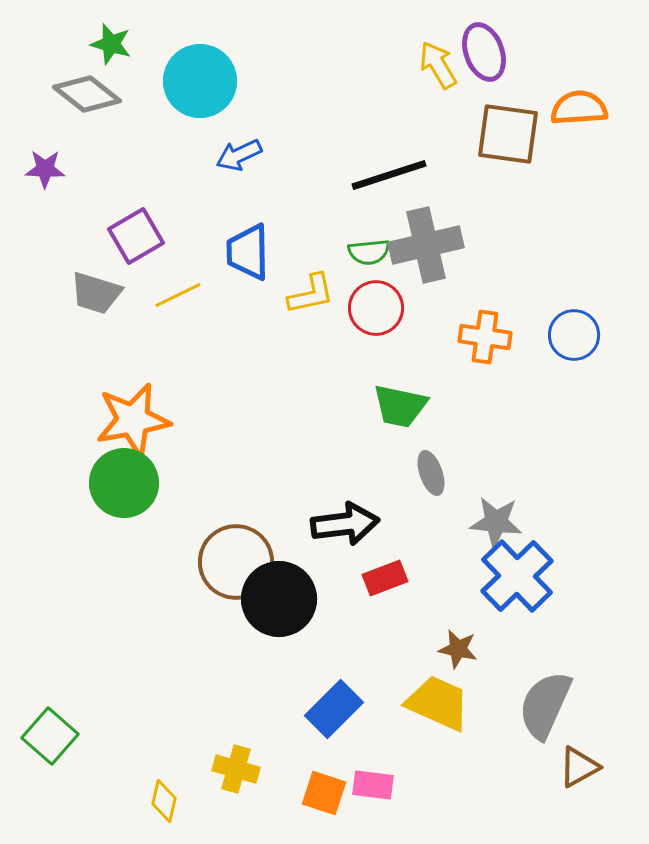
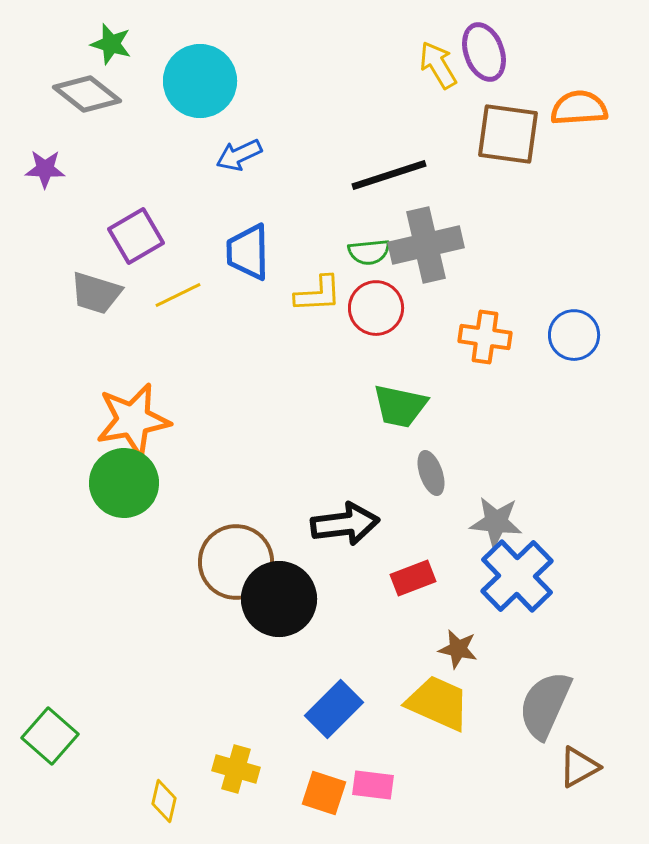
yellow L-shape: moved 7 px right; rotated 9 degrees clockwise
red rectangle: moved 28 px right
